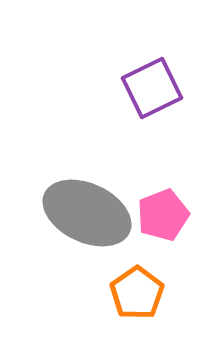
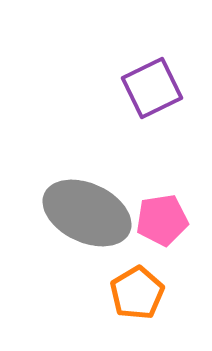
pink pentagon: moved 1 px left, 5 px down; rotated 12 degrees clockwise
orange pentagon: rotated 4 degrees clockwise
